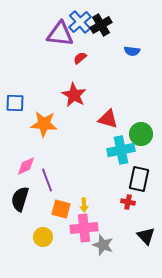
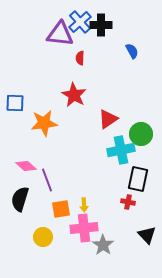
black cross: rotated 30 degrees clockwise
blue semicircle: rotated 126 degrees counterclockwise
red semicircle: rotated 48 degrees counterclockwise
red triangle: rotated 50 degrees counterclockwise
orange star: moved 1 px up; rotated 12 degrees counterclockwise
pink diamond: rotated 65 degrees clockwise
black rectangle: moved 1 px left
orange square: rotated 24 degrees counterclockwise
black triangle: moved 1 px right, 1 px up
gray star: rotated 15 degrees clockwise
